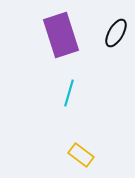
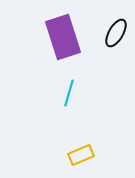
purple rectangle: moved 2 px right, 2 px down
yellow rectangle: rotated 60 degrees counterclockwise
